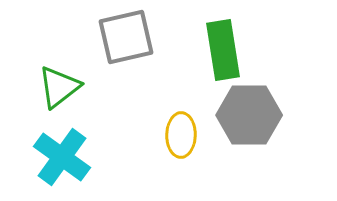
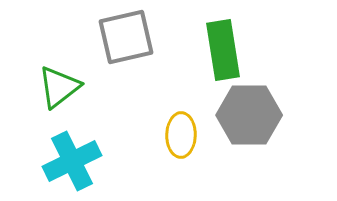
cyan cross: moved 10 px right, 4 px down; rotated 28 degrees clockwise
